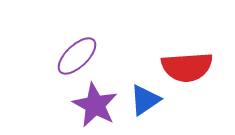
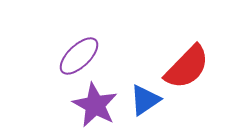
purple ellipse: moved 2 px right
red semicircle: rotated 42 degrees counterclockwise
